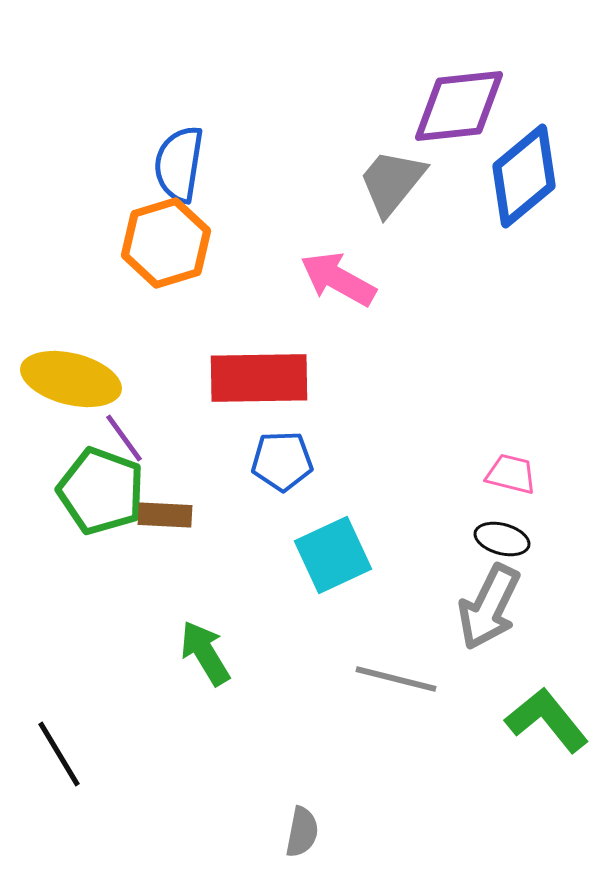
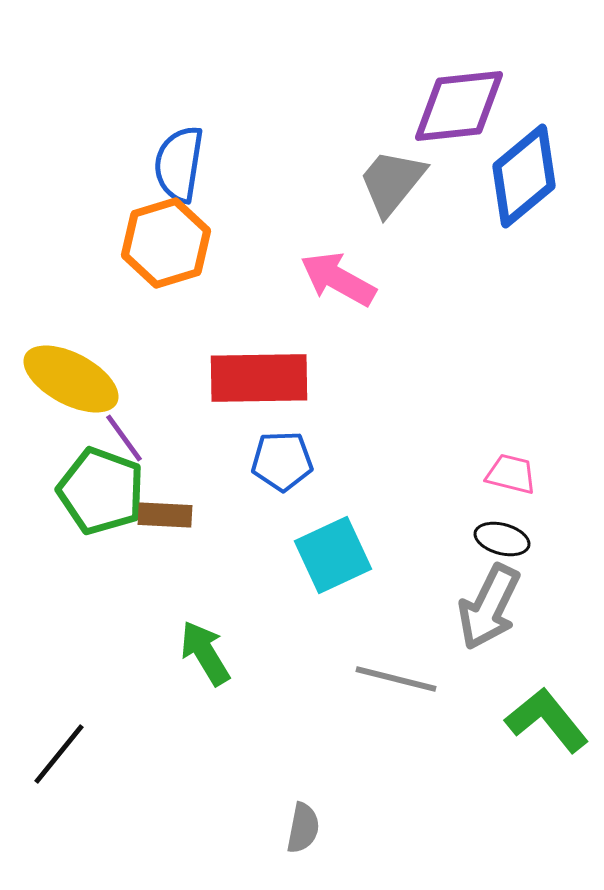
yellow ellipse: rotated 14 degrees clockwise
black line: rotated 70 degrees clockwise
gray semicircle: moved 1 px right, 4 px up
